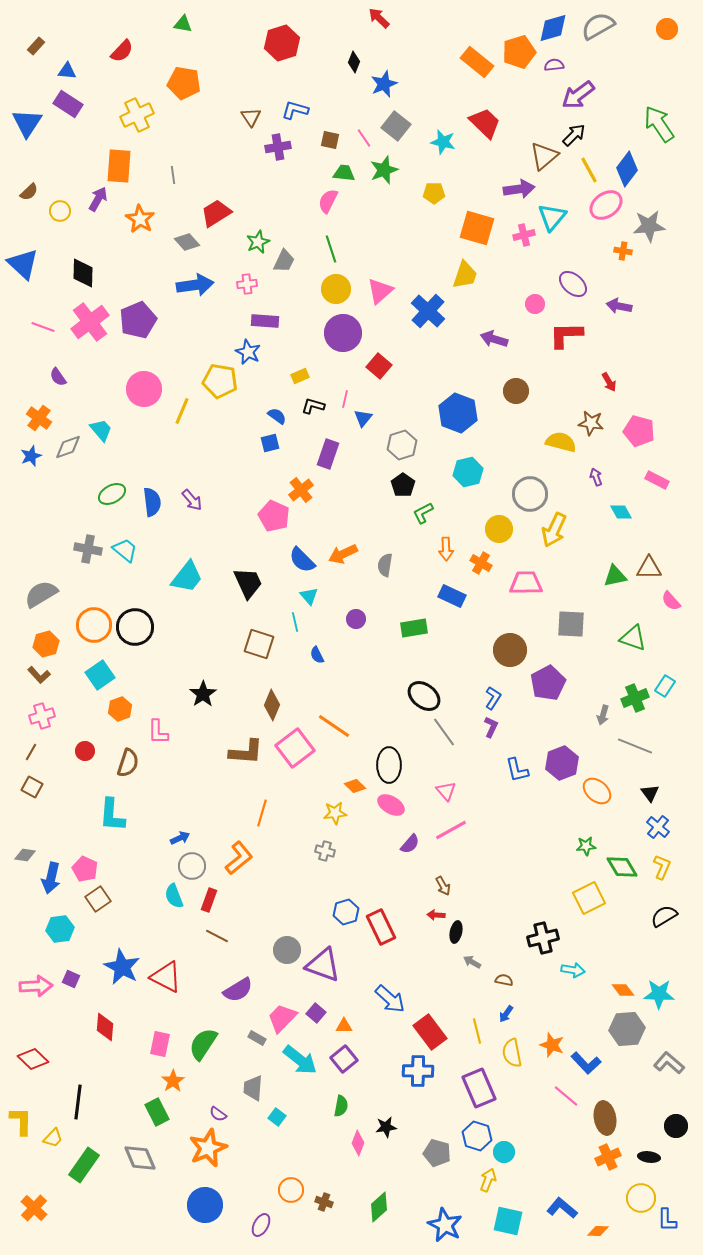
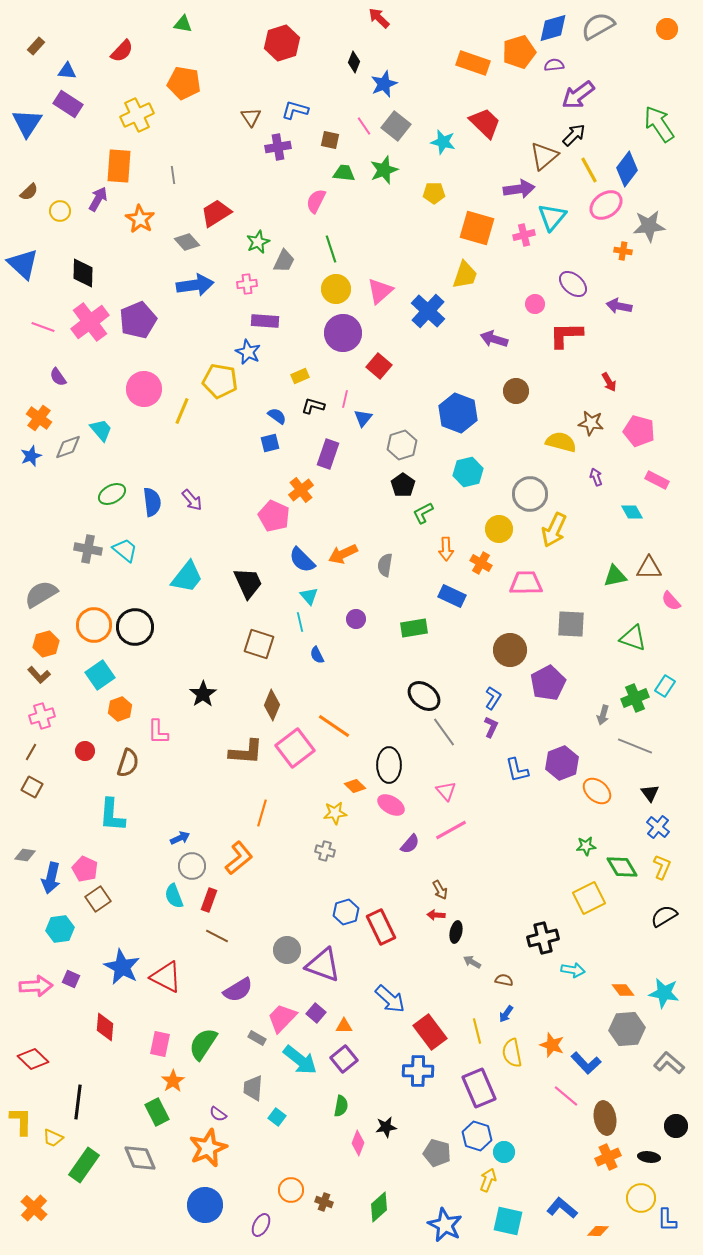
orange rectangle at (477, 62): moved 4 px left, 1 px down; rotated 20 degrees counterclockwise
pink line at (364, 138): moved 12 px up
pink semicircle at (328, 201): moved 12 px left
cyan diamond at (621, 512): moved 11 px right
cyan line at (295, 622): moved 5 px right
brown arrow at (443, 886): moved 3 px left, 4 px down
cyan star at (659, 994): moved 5 px right, 1 px up; rotated 8 degrees clockwise
yellow trapezoid at (53, 1138): rotated 70 degrees clockwise
